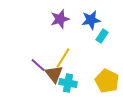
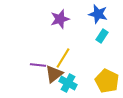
blue star: moved 7 px right, 6 px up; rotated 24 degrees clockwise
purple line: rotated 35 degrees counterclockwise
brown triangle: rotated 30 degrees clockwise
cyan cross: rotated 18 degrees clockwise
